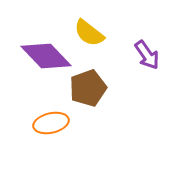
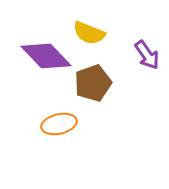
yellow semicircle: rotated 16 degrees counterclockwise
brown pentagon: moved 5 px right, 5 px up
orange ellipse: moved 8 px right, 1 px down
